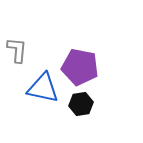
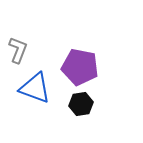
gray L-shape: moved 1 px right; rotated 16 degrees clockwise
blue triangle: moved 8 px left; rotated 8 degrees clockwise
